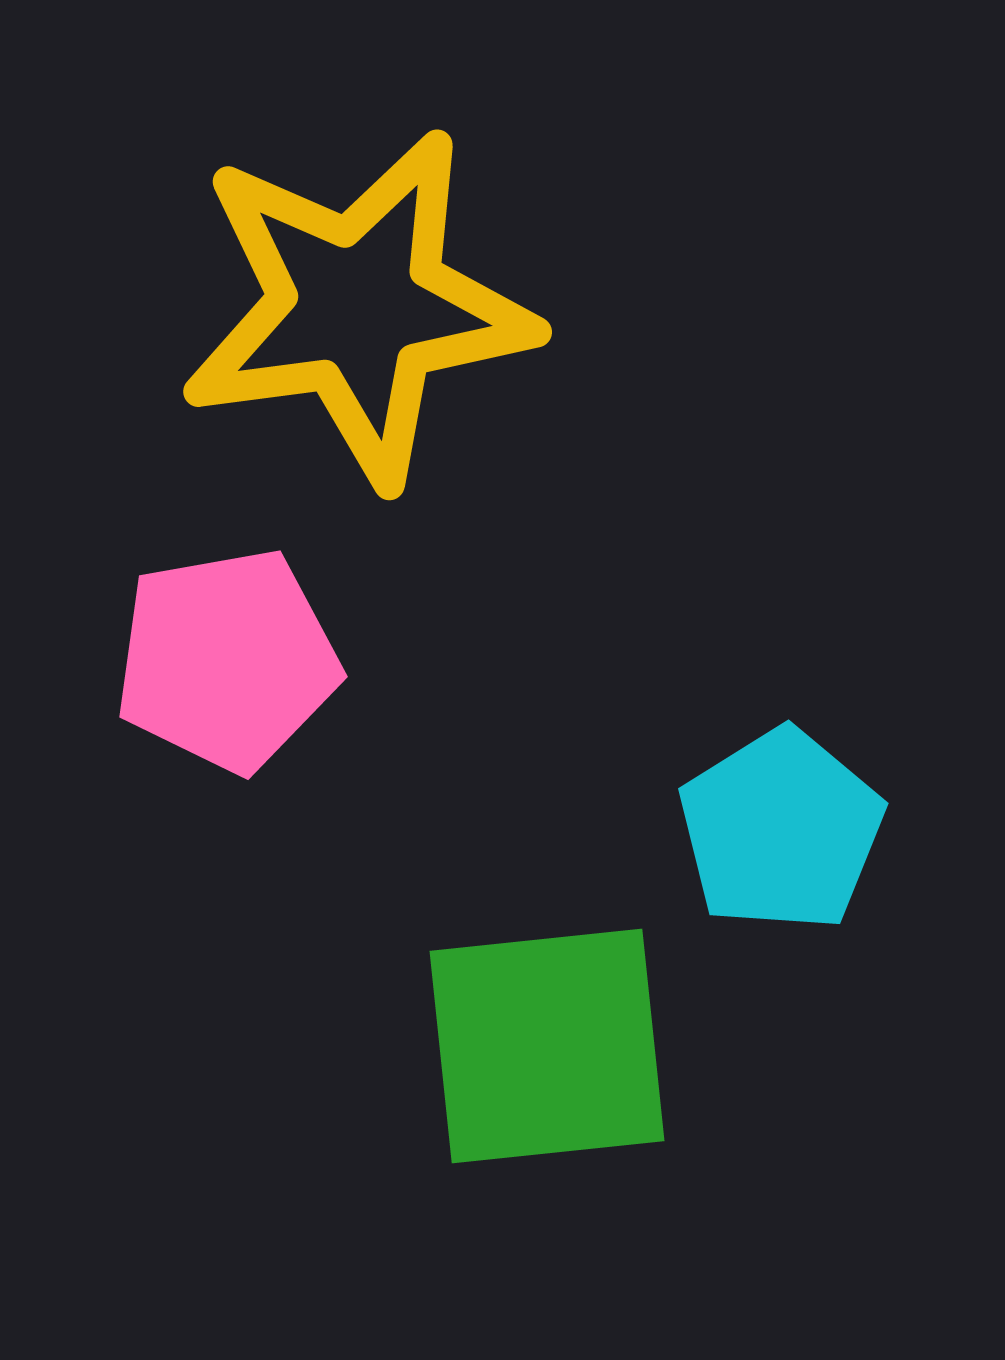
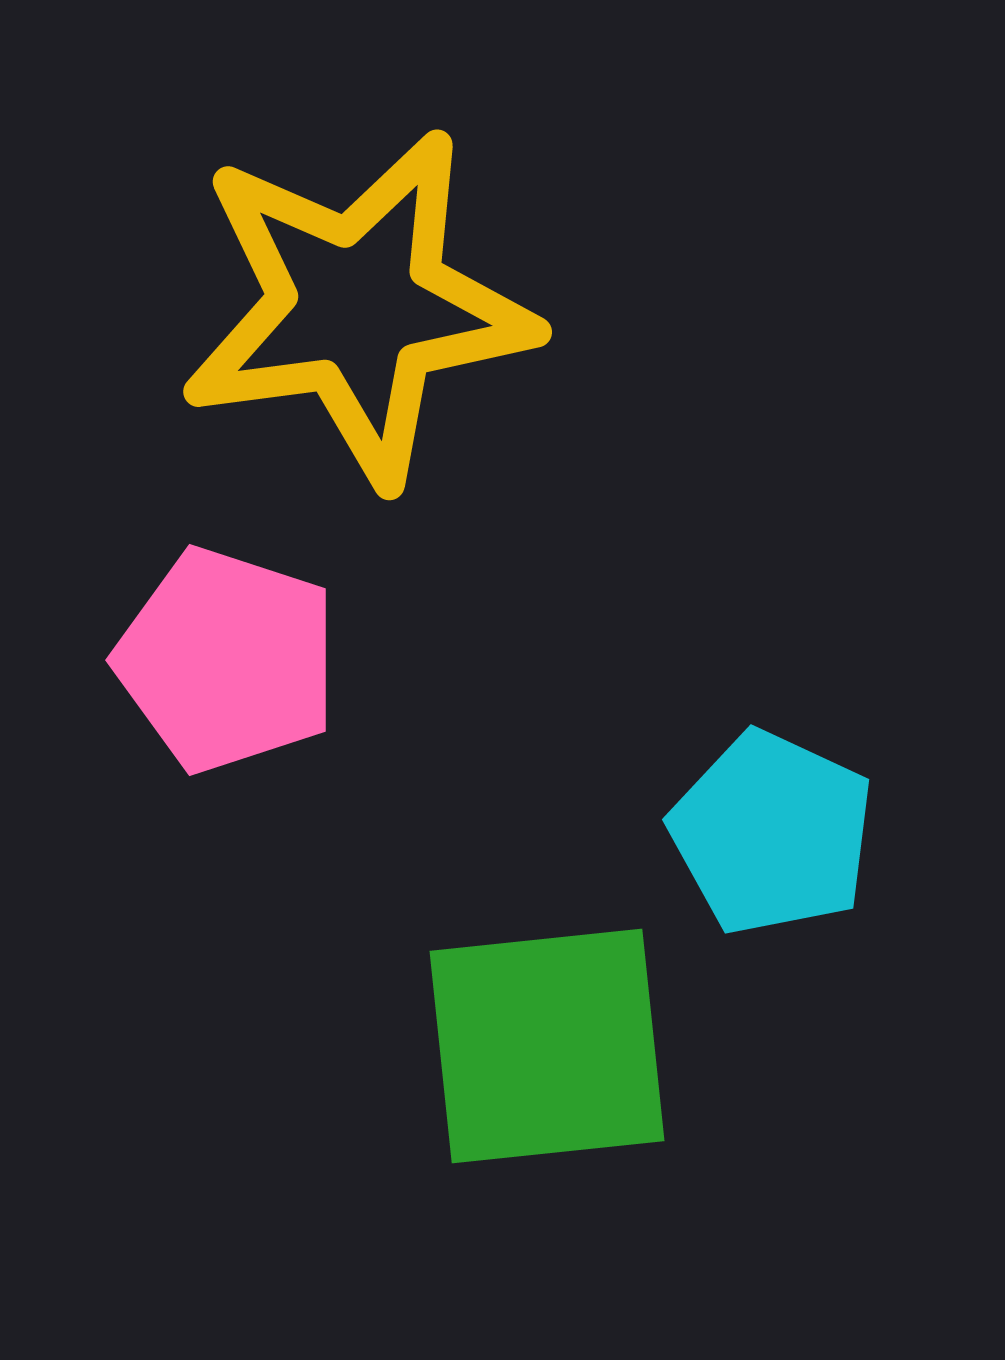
pink pentagon: rotated 28 degrees clockwise
cyan pentagon: moved 9 px left, 3 px down; rotated 15 degrees counterclockwise
